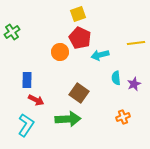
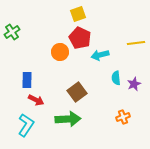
brown square: moved 2 px left, 1 px up; rotated 18 degrees clockwise
